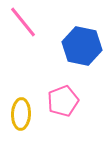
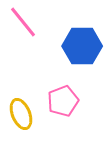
blue hexagon: rotated 12 degrees counterclockwise
yellow ellipse: rotated 24 degrees counterclockwise
